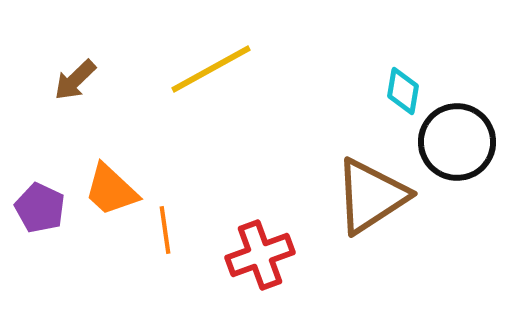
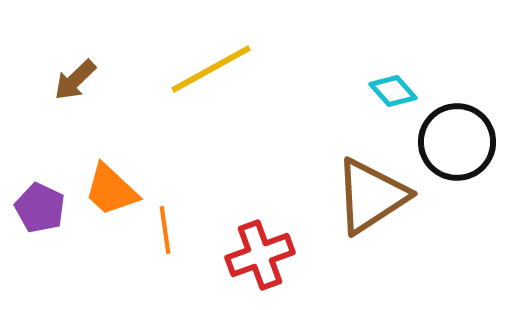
cyan diamond: moved 10 px left; rotated 51 degrees counterclockwise
